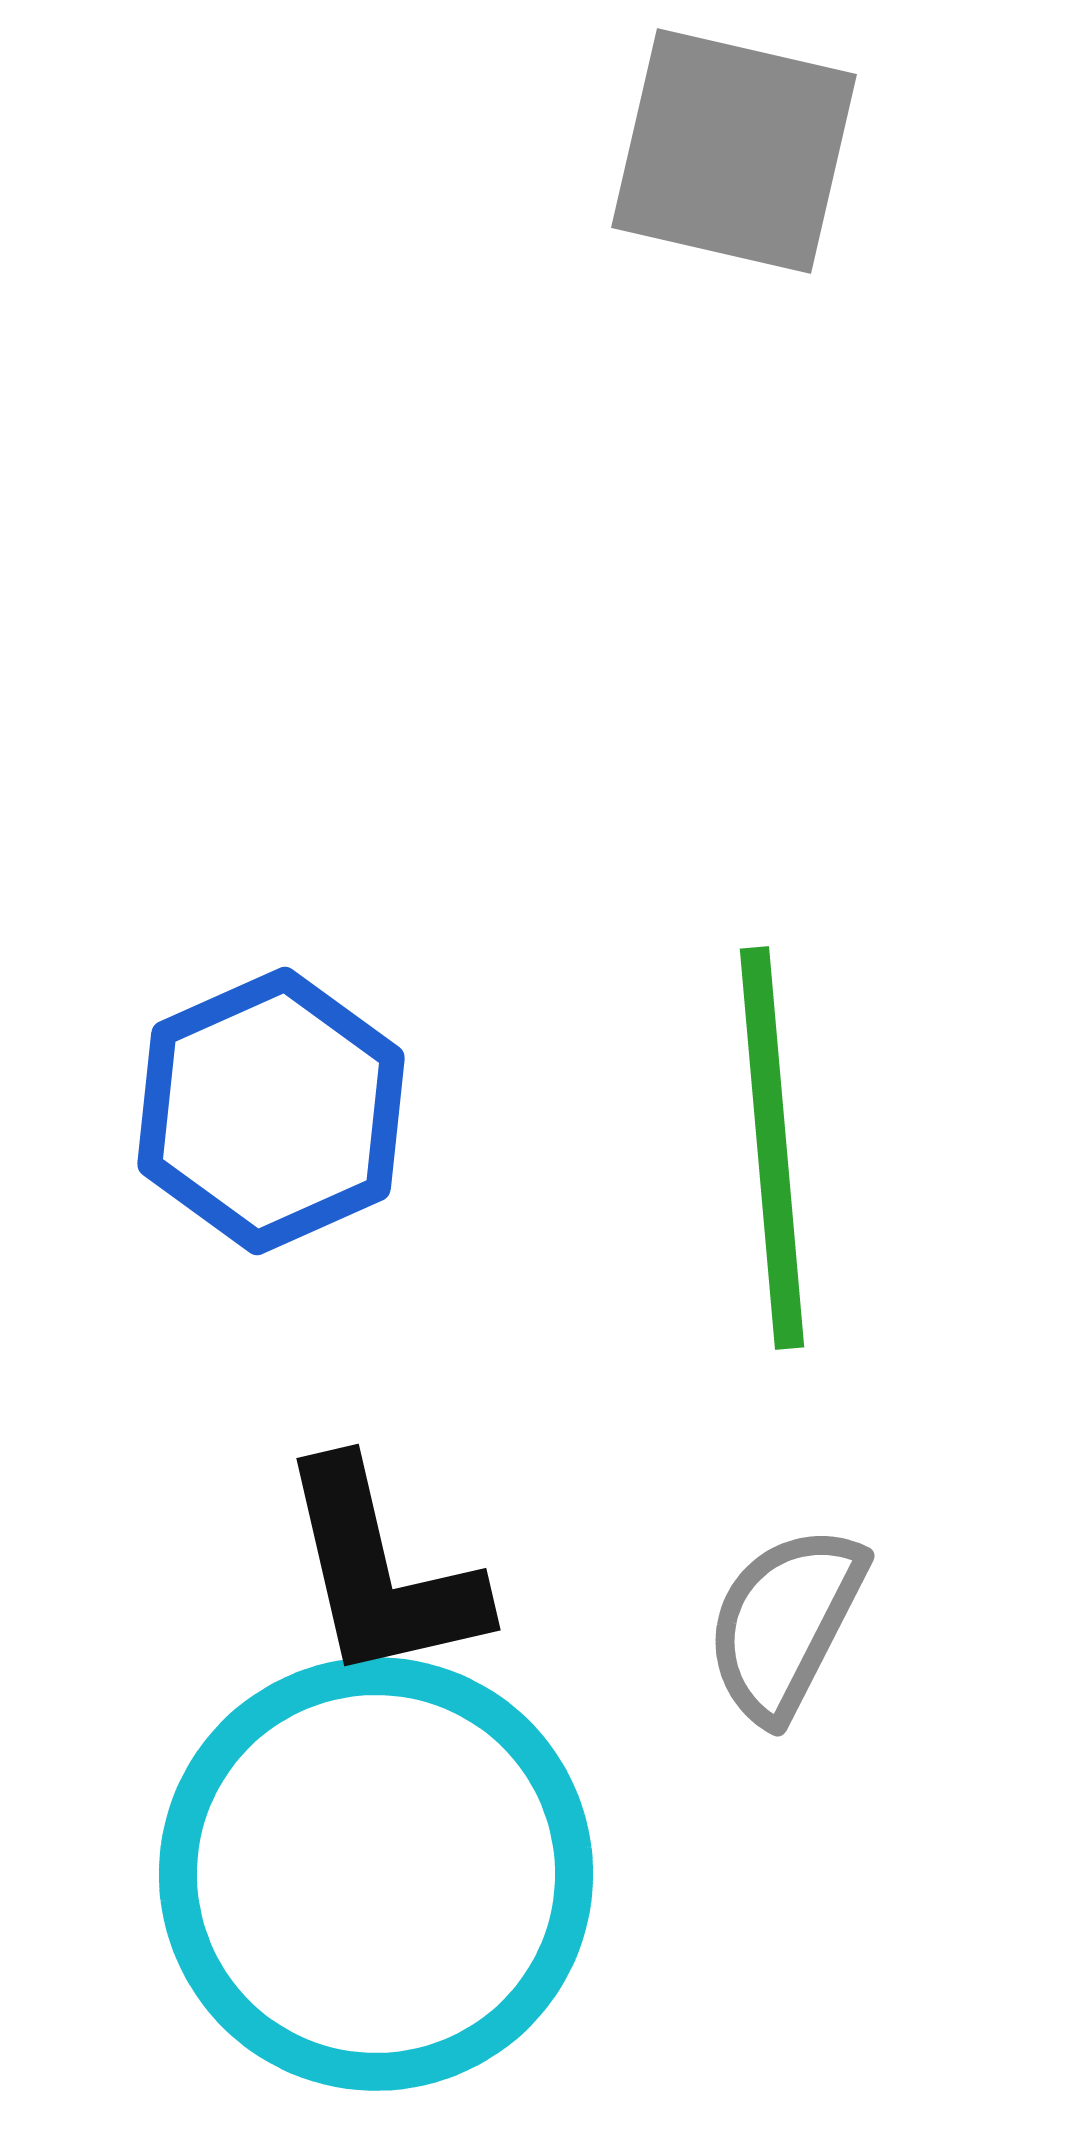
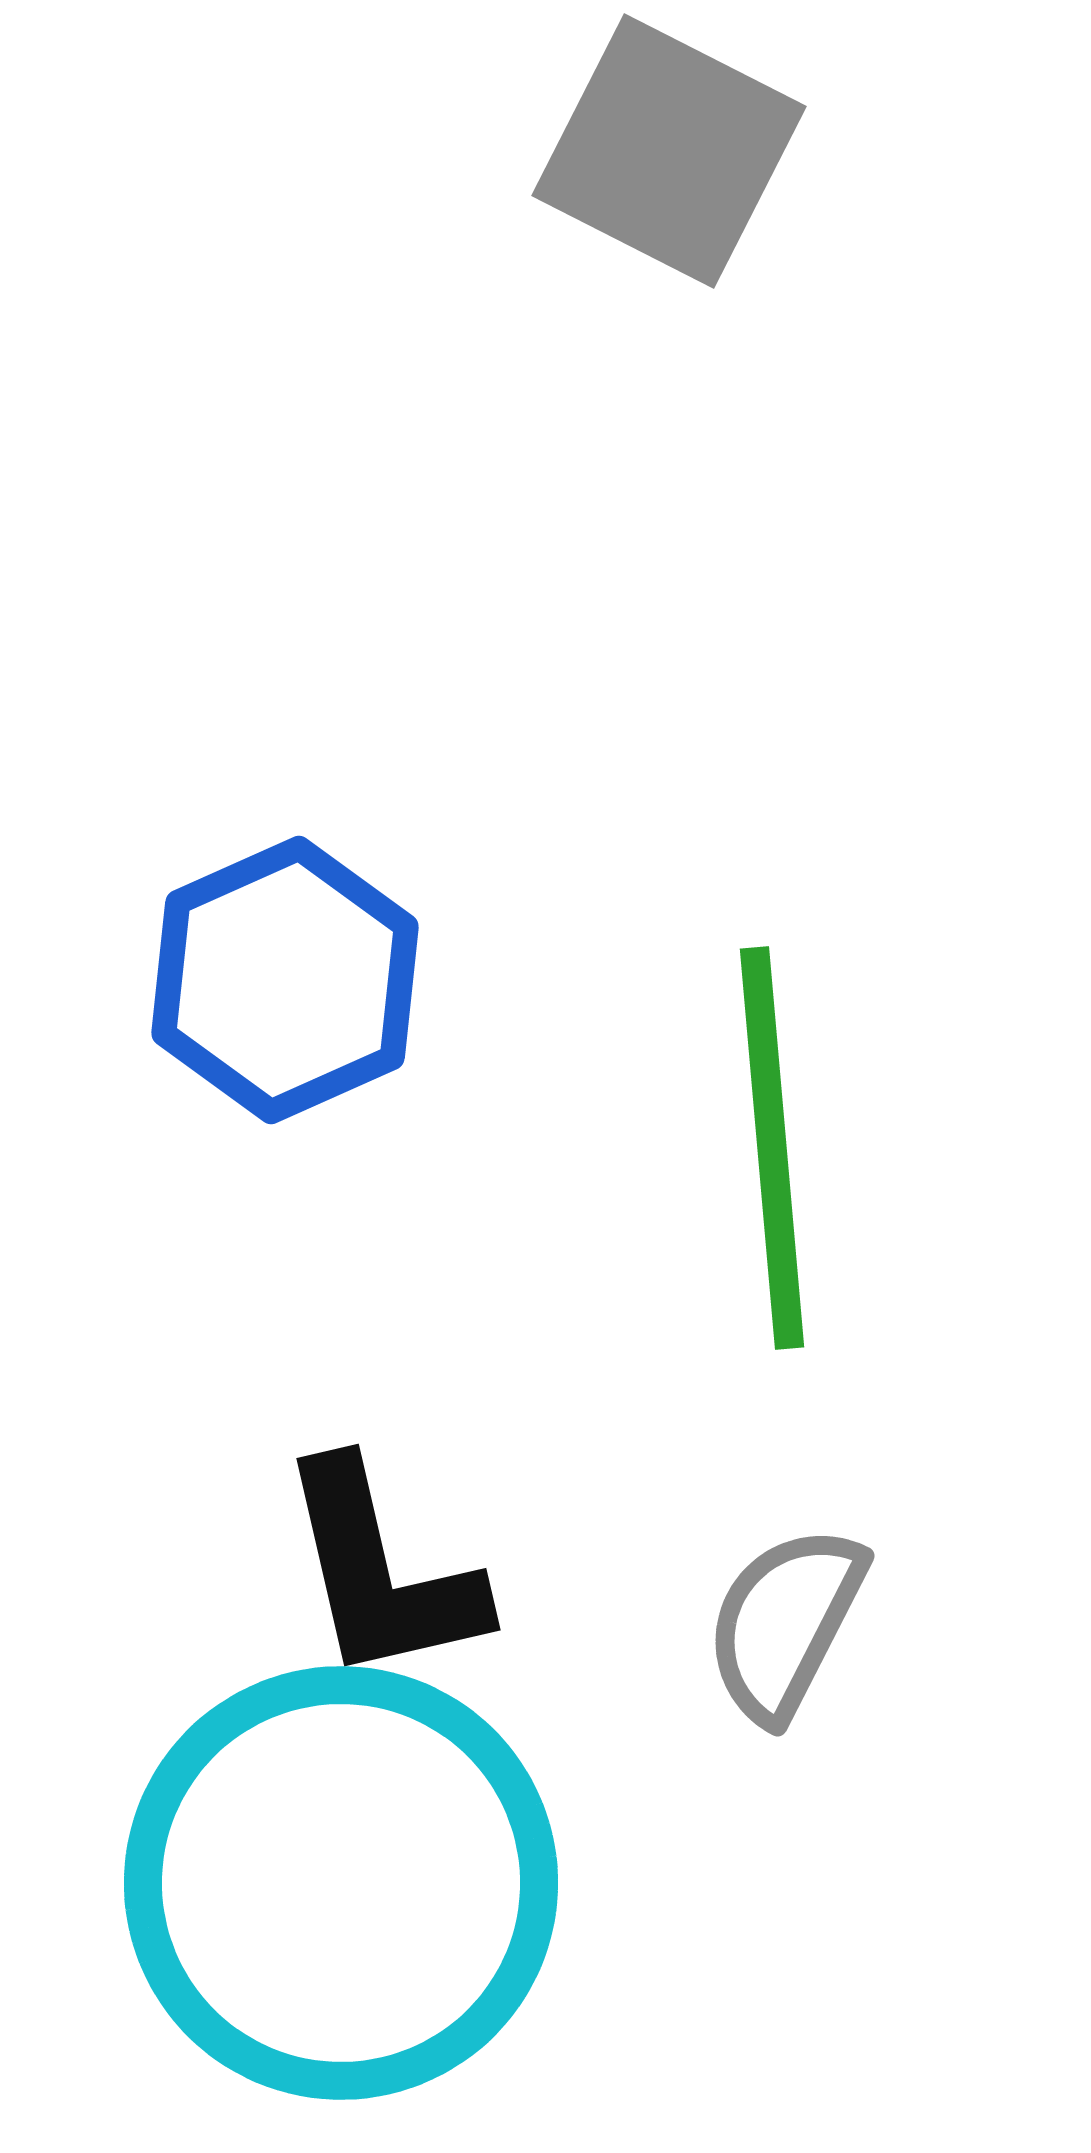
gray square: moved 65 px left; rotated 14 degrees clockwise
blue hexagon: moved 14 px right, 131 px up
cyan circle: moved 35 px left, 9 px down
